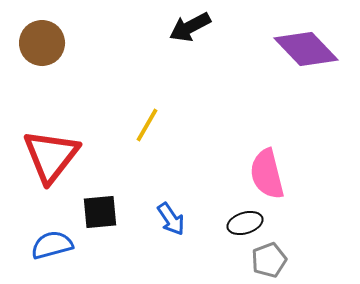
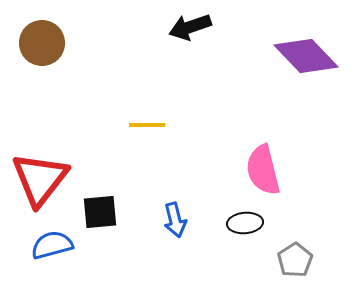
black arrow: rotated 9 degrees clockwise
purple diamond: moved 7 px down
yellow line: rotated 60 degrees clockwise
red triangle: moved 11 px left, 23 px down
pink semicircle: moved 4 px left, 4 px up
blue arrow: moved 4 px right, 1 px down; rotated 20 degrees clockwise
black ellipse: rotated 12 degrees clockwise
gray pentagon: moved 26 px right; rotated 12 degrees counterclockwise
